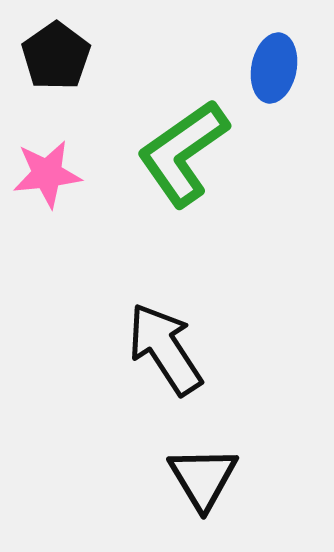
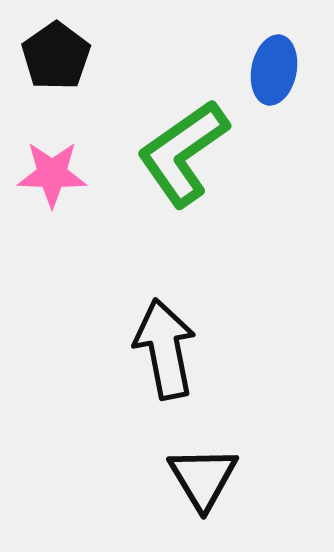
blue ellipse: moved 2 px down
pink star: moved 5 px right; rotated 8 degrees clockwise
black arrow: rotated 22 degrees clockwise
